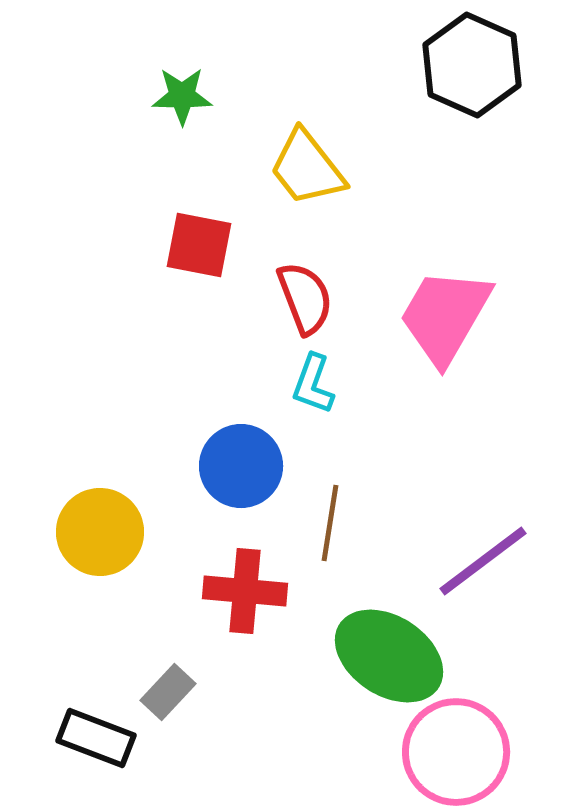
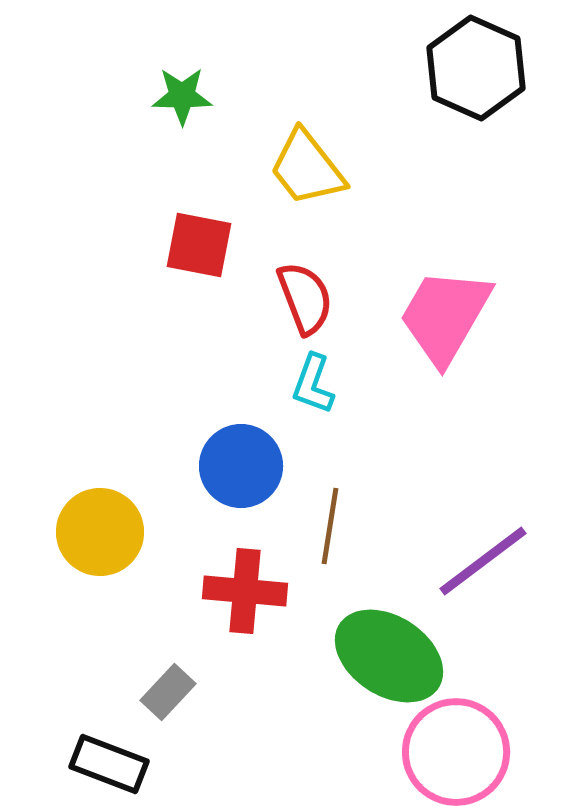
black hexagon: moved 4 px right, 3 px down
brown line: moved 3 px down
black rectangle: moved 13 px right, 26 px down
